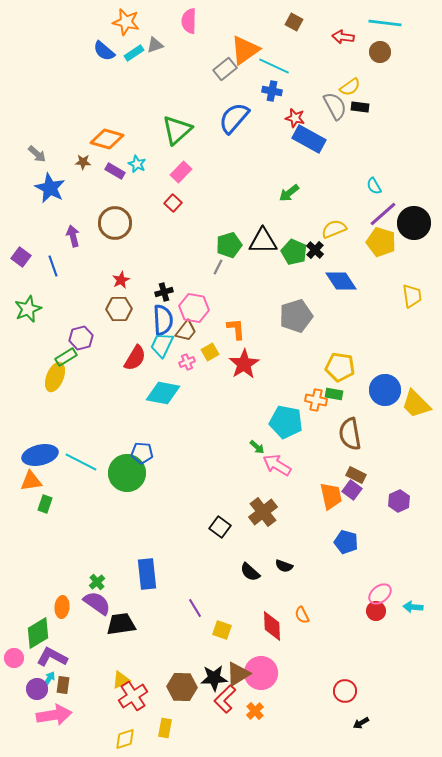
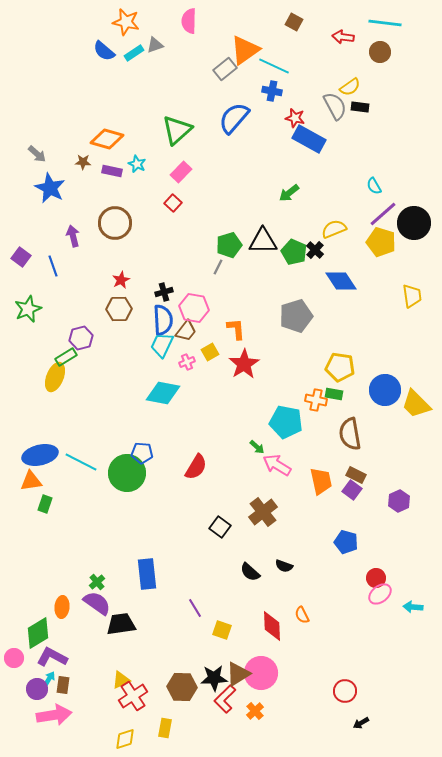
purple rectangle at (115, 171): moved 3 px left; rotated 18 degrees counterclockwise
red semicircle at (135, 358): moved 61 px right, 109 px down
orange trapezoid at (331, 496): moved 10 px left, 15 px up
red circle at (376, 611): moved 33 px up
